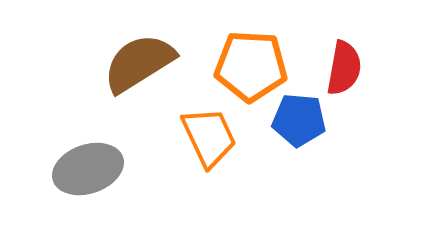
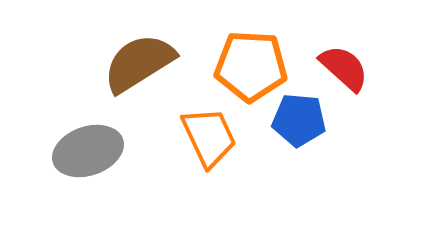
red semicircle: rotated 58 degrees counterclockwise
gray ellipse: moved 18 px up
